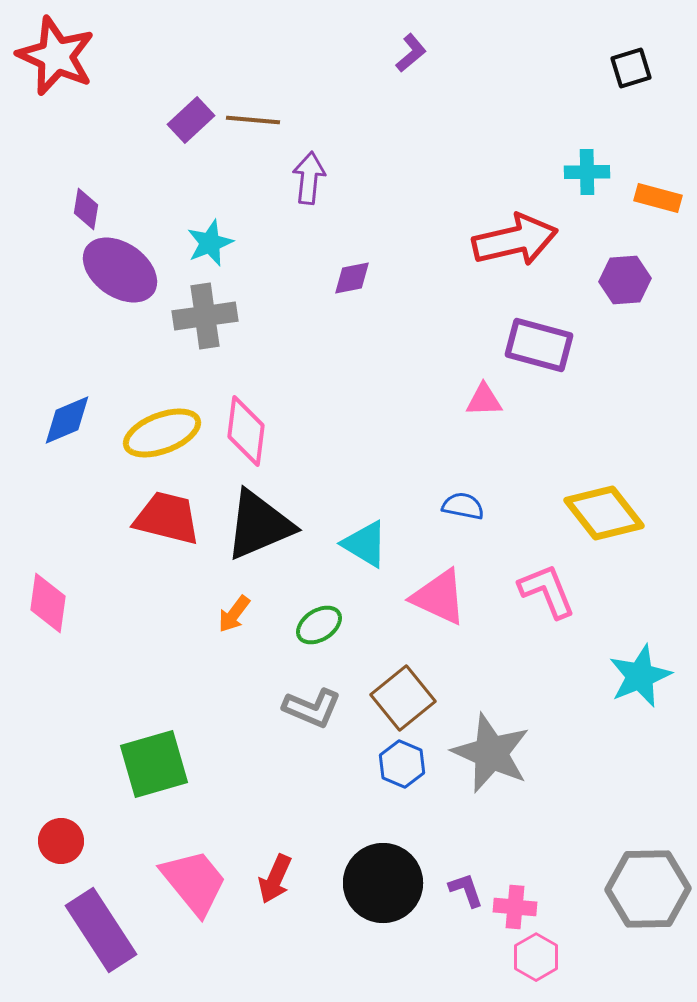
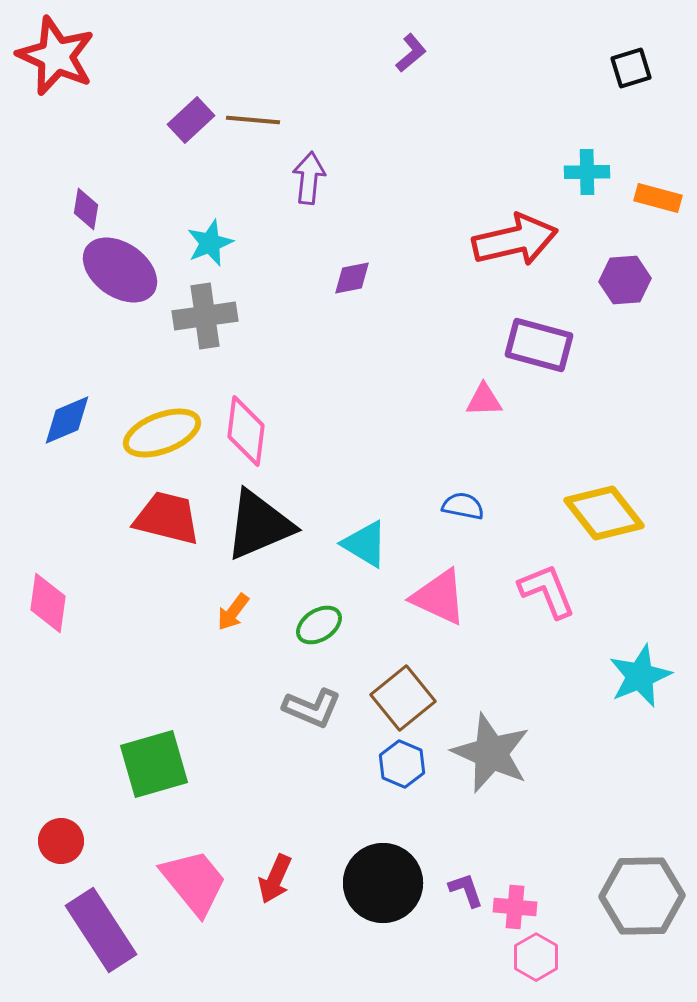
orange arrow at (234, 614): moved 1 px left, 2 px up
gray hexagon at (648, 889): moved 6 px left, 7 px down
